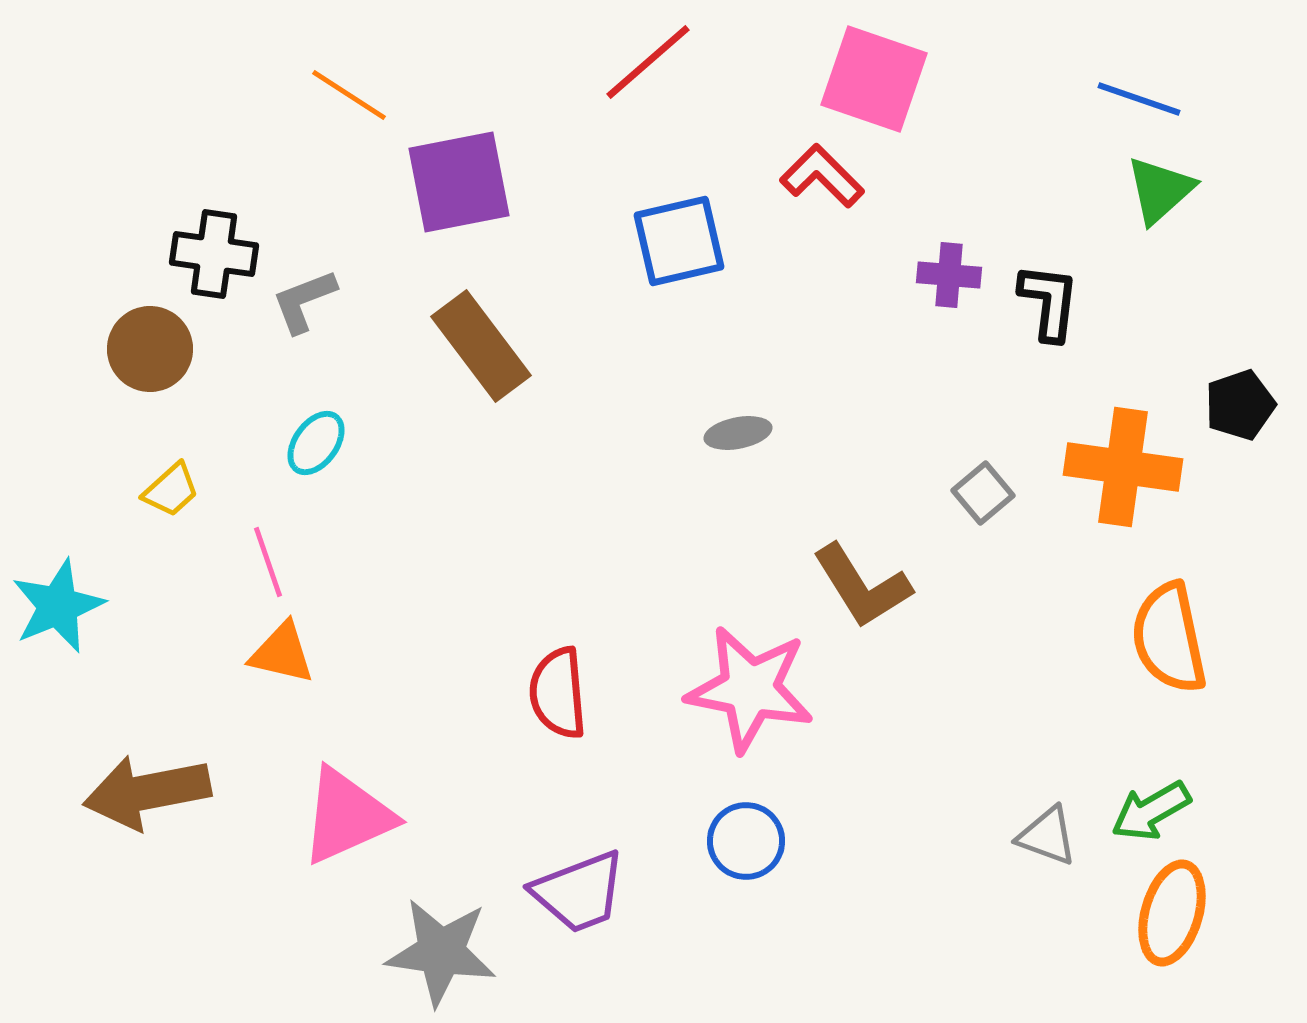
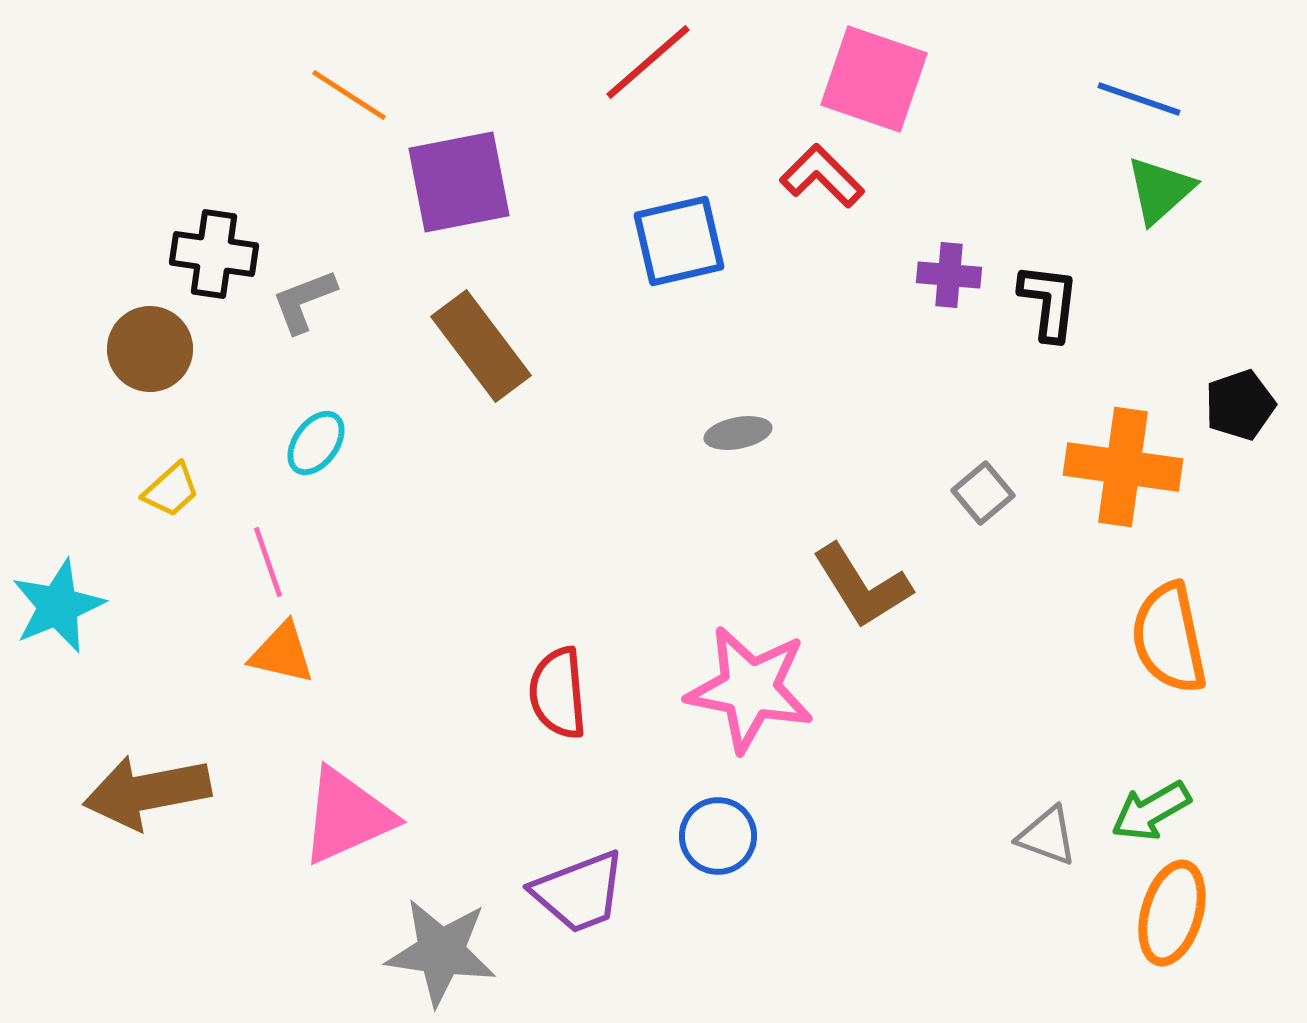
blue circle: moved 28 px left, 5 px up
